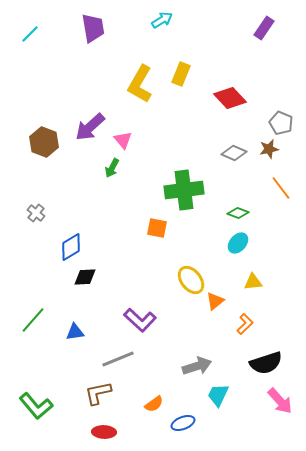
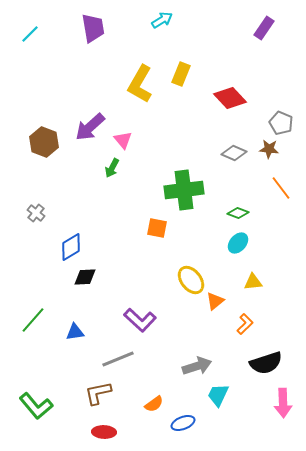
brown star: rotated 18 degrees clockwise
pink arrow: moved 3 px right, 2 px down; rotated 40 degrees clockwise
